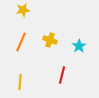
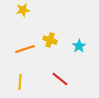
orange line: moved 4 px right, 7 px down; rotated 48 degrees clockwise
red line: moved 2 px left, 4 px down; rotated 66 degrees counterclockwise
